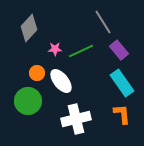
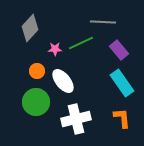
gray line: rotated 55 degrees counterclockwise
gray diamond: moved 1 px right
green line: moved 8 px up
orange circle: moved 2 px up
white ellipse: moved 2 px right
green circle: moved 8 px right, 1 px down
orange L-shape: moved 4 px down
